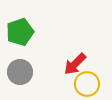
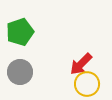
red arrow: moved 6 px right
